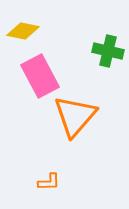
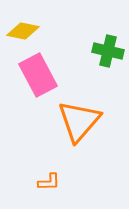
pink rectangle: moved 2 px left, 1 px up
orange triangle: moved 4 px right, 5 px down
